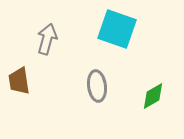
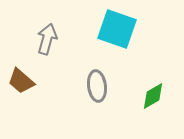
brown trapezoid: moved 2 px right; rotated 40 degrees counterclockwise
